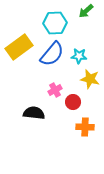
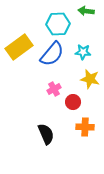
green arrow: rotated 49 degrees clockwise
cyan hexagon: moved 3 px right, 1 px down
cyan star: moved 4 px right, 4 px up
pink cross: moved 1 px left, 1 px up
black semicircle: moved 12 px right, 21 px down; rotated 60 degrees clockwise
